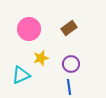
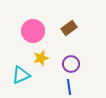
pink circle: moved 4 px right, 2 px down
